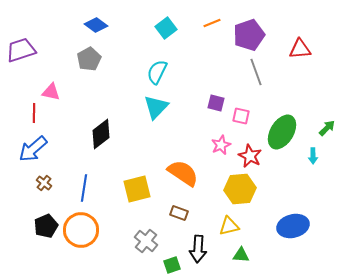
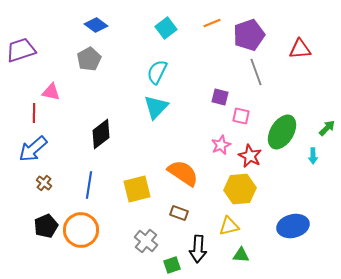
purple square: moved 4 px right, 6 px up
blue line: moved 5 px right, 3 px up
